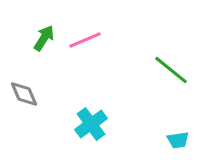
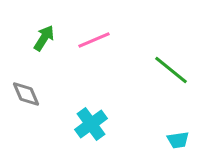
pink line: moved 9 px right
gray diamond: moved 2 px right
